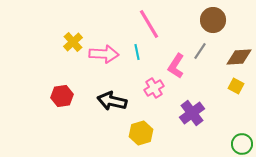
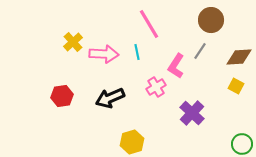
brown circle: moved 2 px left
pink cross: moved 2 px right, 1 px up
black arrow: moved 2 px left, 3 px up; rotated 36 degrees counterclockwise
purple cross: rotated 10 degrees counterclockwise
yellow hexagon: moved 9 px left, 9 px down
